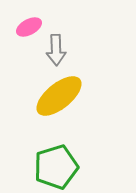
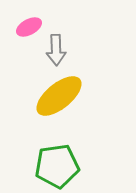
green pentagon: moved 1 px right, 1 px up; rotated 9 degrees clockwise
